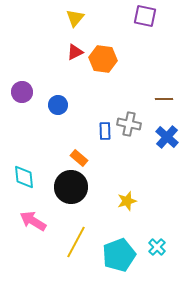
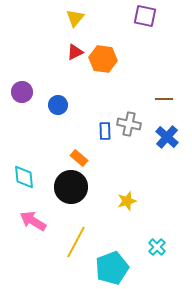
cyan pentagon: moved 7 px left, 13 px down
